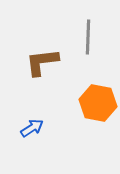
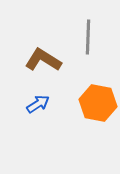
brown L-shape: moved 1 px right, 2 px up; rotated 39 degrees clockwise
blue arrow: moved 6 px right, 24 px up
